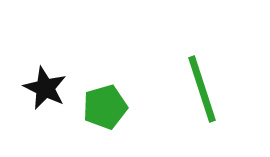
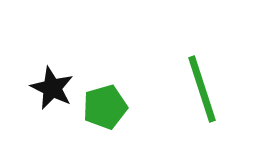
black star: moved 7 px right
